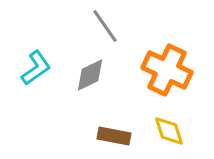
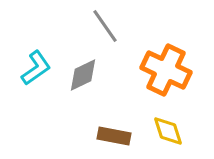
orange cross: moved 1 px left
gray diamond: moved 7 px left
yellow diamond: moved 1 px left
